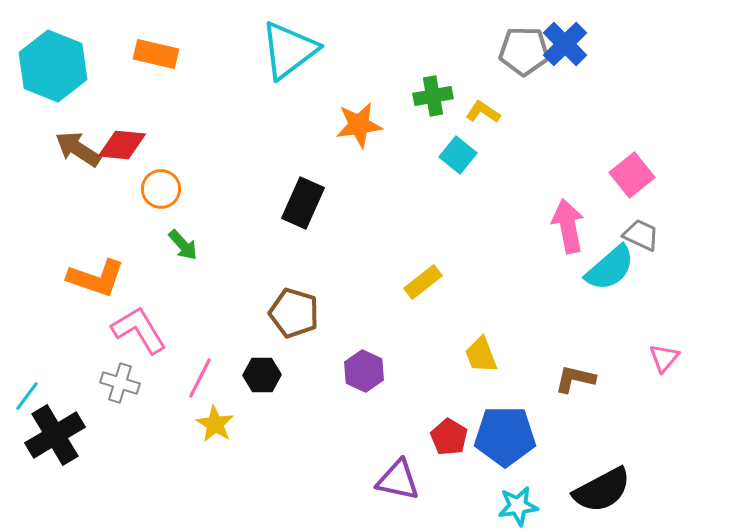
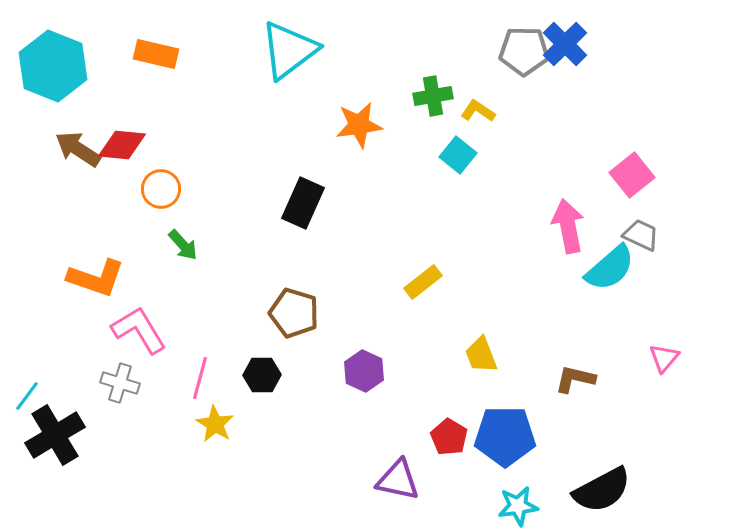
yellow L-shape: moved 5 px left, 1 px up
pink line: rotated 12 degrees counterclockwise
